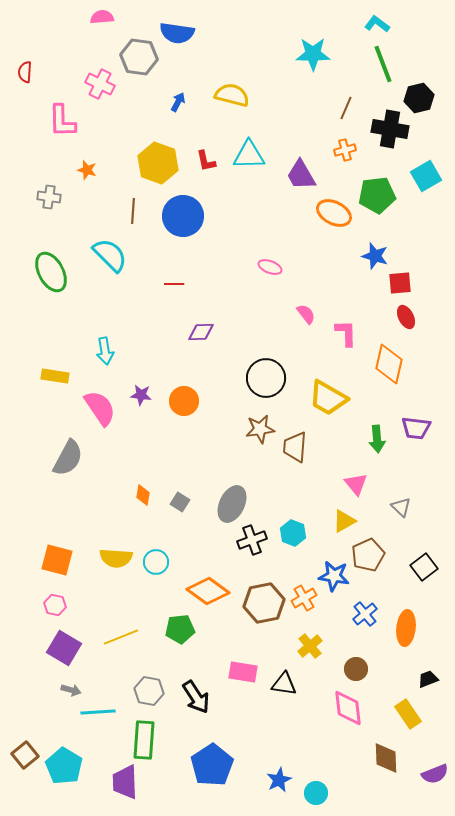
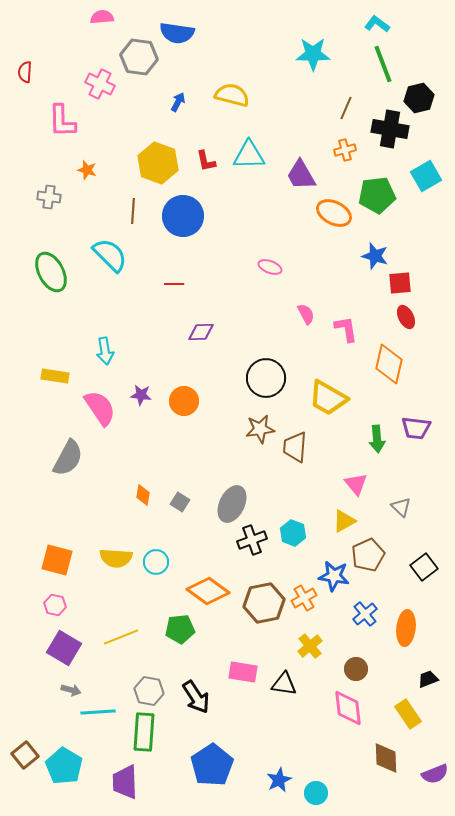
pink semicircle at (306, 314): rotated 10 degrees clockwise
pink L-shape at (346, 333): moved 4 px up; rotated 8 degrees counterclockwise
green rectangle at (144, 740): moved 8 px up
